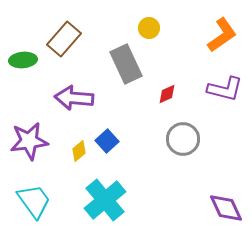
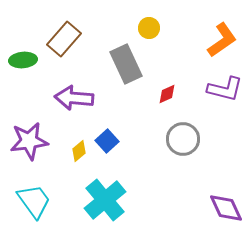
orange L-shape: moved 5 px down
